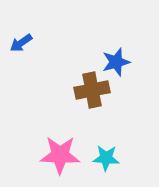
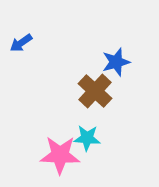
brown cross: moved 3 px right, 1 px down; rotated 36 degrees counterclockwise
cyan star: moved 19 px left, 20 px up
